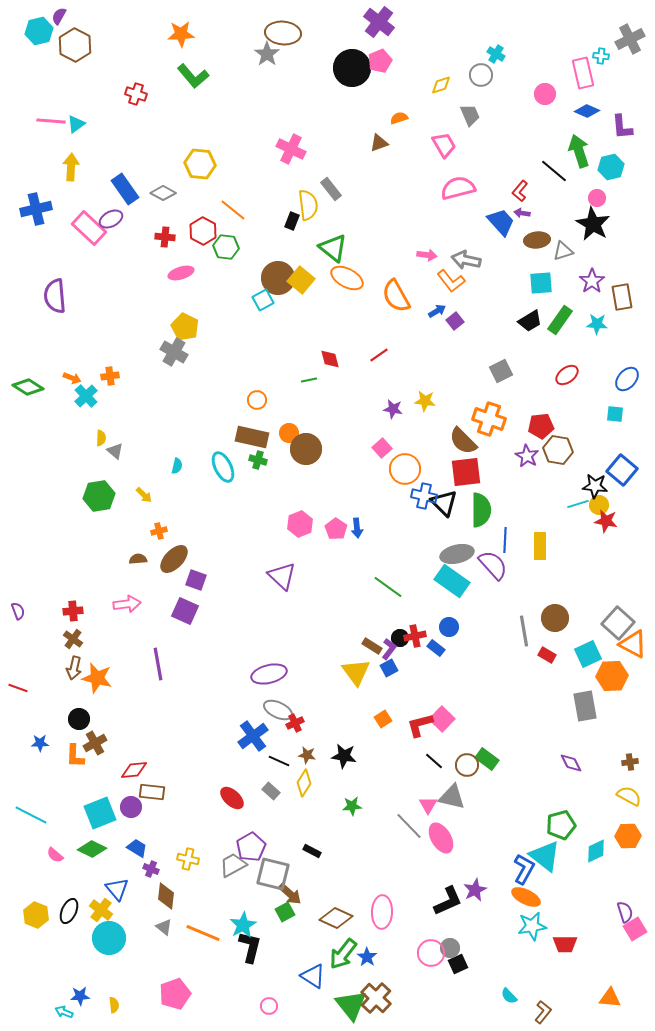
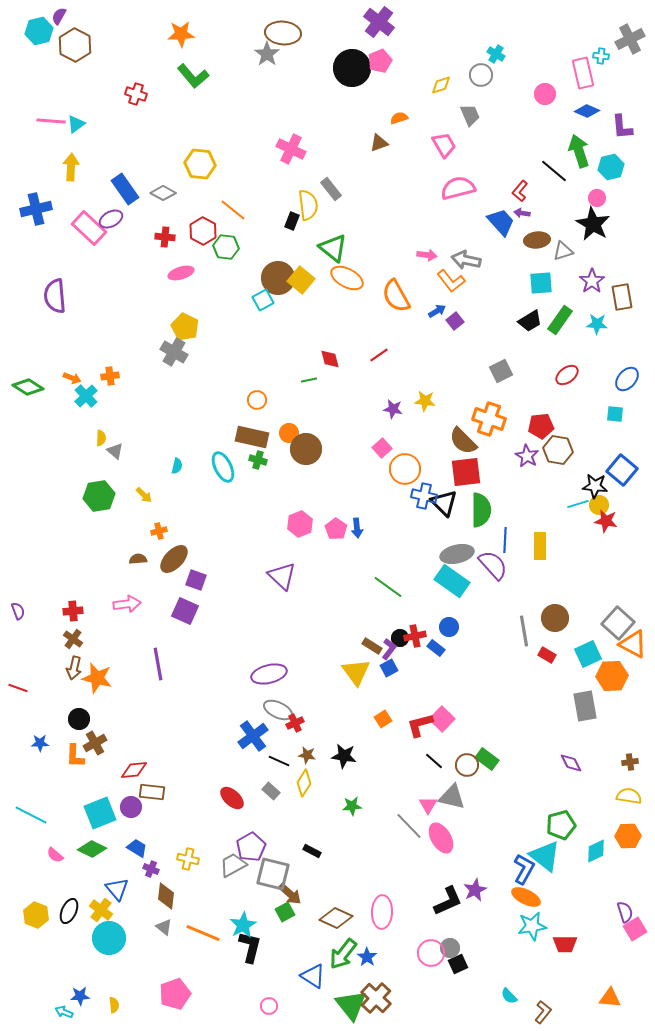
yellow semicircle at (629, 796): rotated 20 degrees counterclockwise
